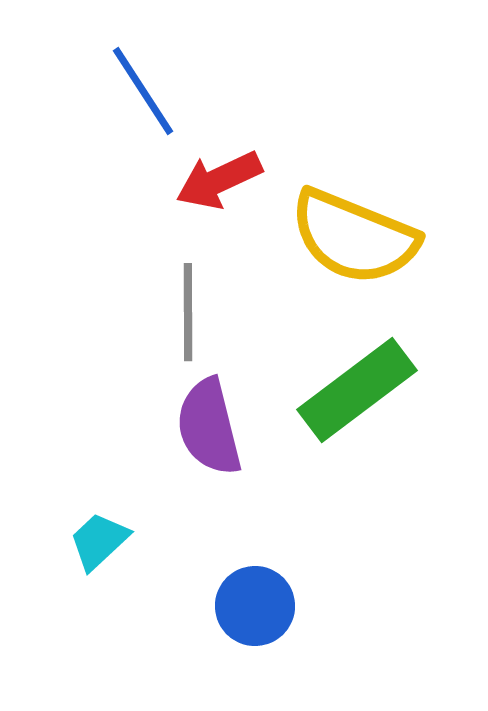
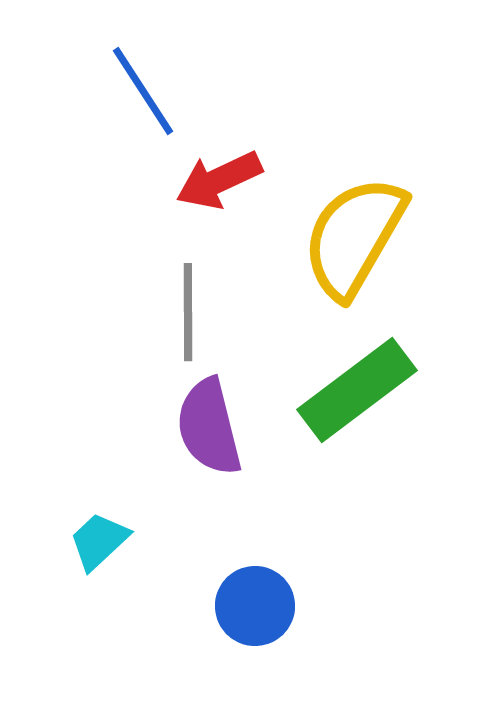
yellow semicircle: rotated 98 degrees clockwise
